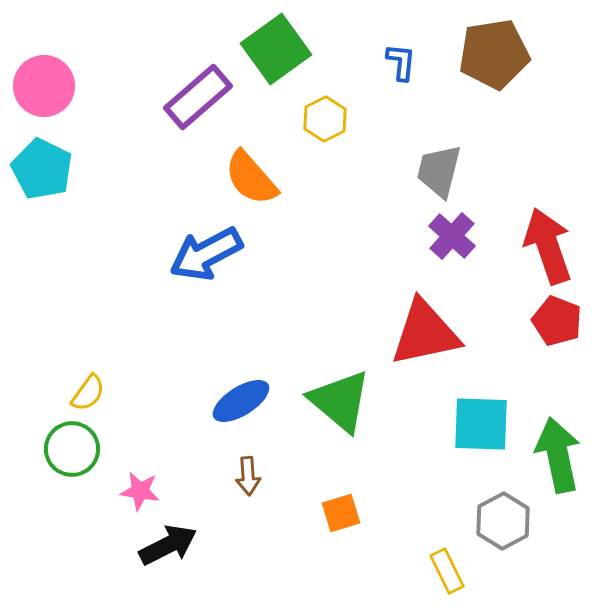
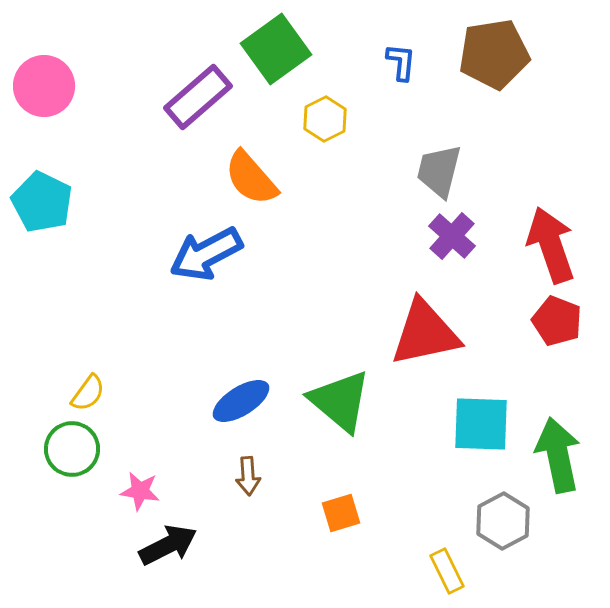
cyan pentagon: moved 33 px down
red arrow: moved 3 px right, 1 px up
